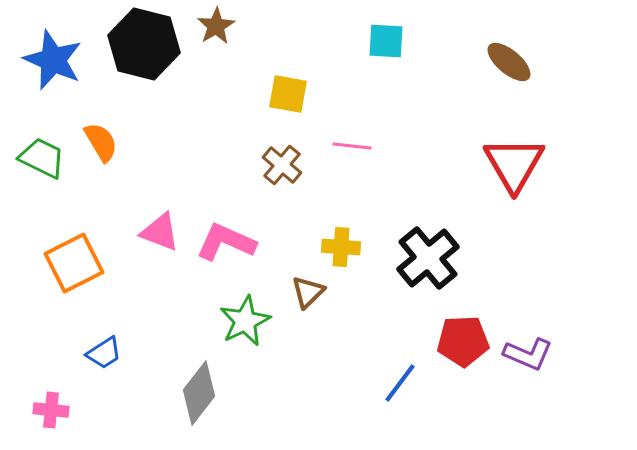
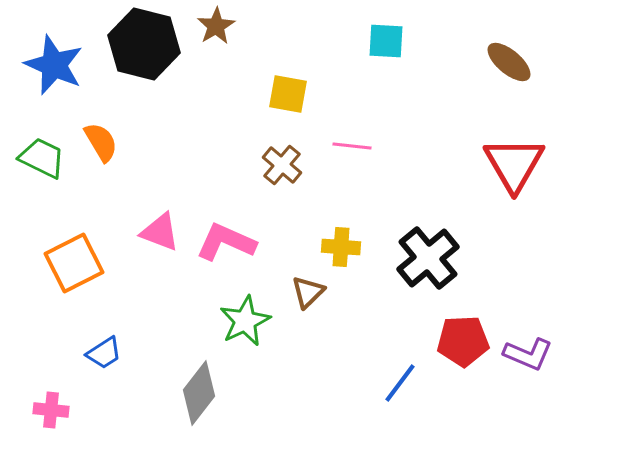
blue star: moved 1 px right, 5 px down
